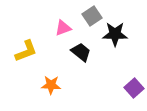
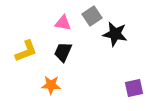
pink triangle: moved 5 px up; rotated 30 degrees clockwise
black star: rotated 10 degrees clockwise
black trapezoid: moved 18 px left; rotated 105 degrees counterclockwise
purple square: rotated 30 degrees clockwise
